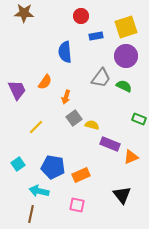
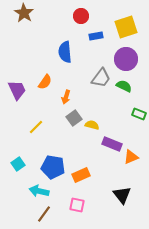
brown star: rotated 30 degrees clockwise
purple circle: moved 3 px down
green rectangle: moved 5 px up
purple rectangle: moved 2 px right
brown line: moved 13 px right; rotated 24 degrees clockwise
